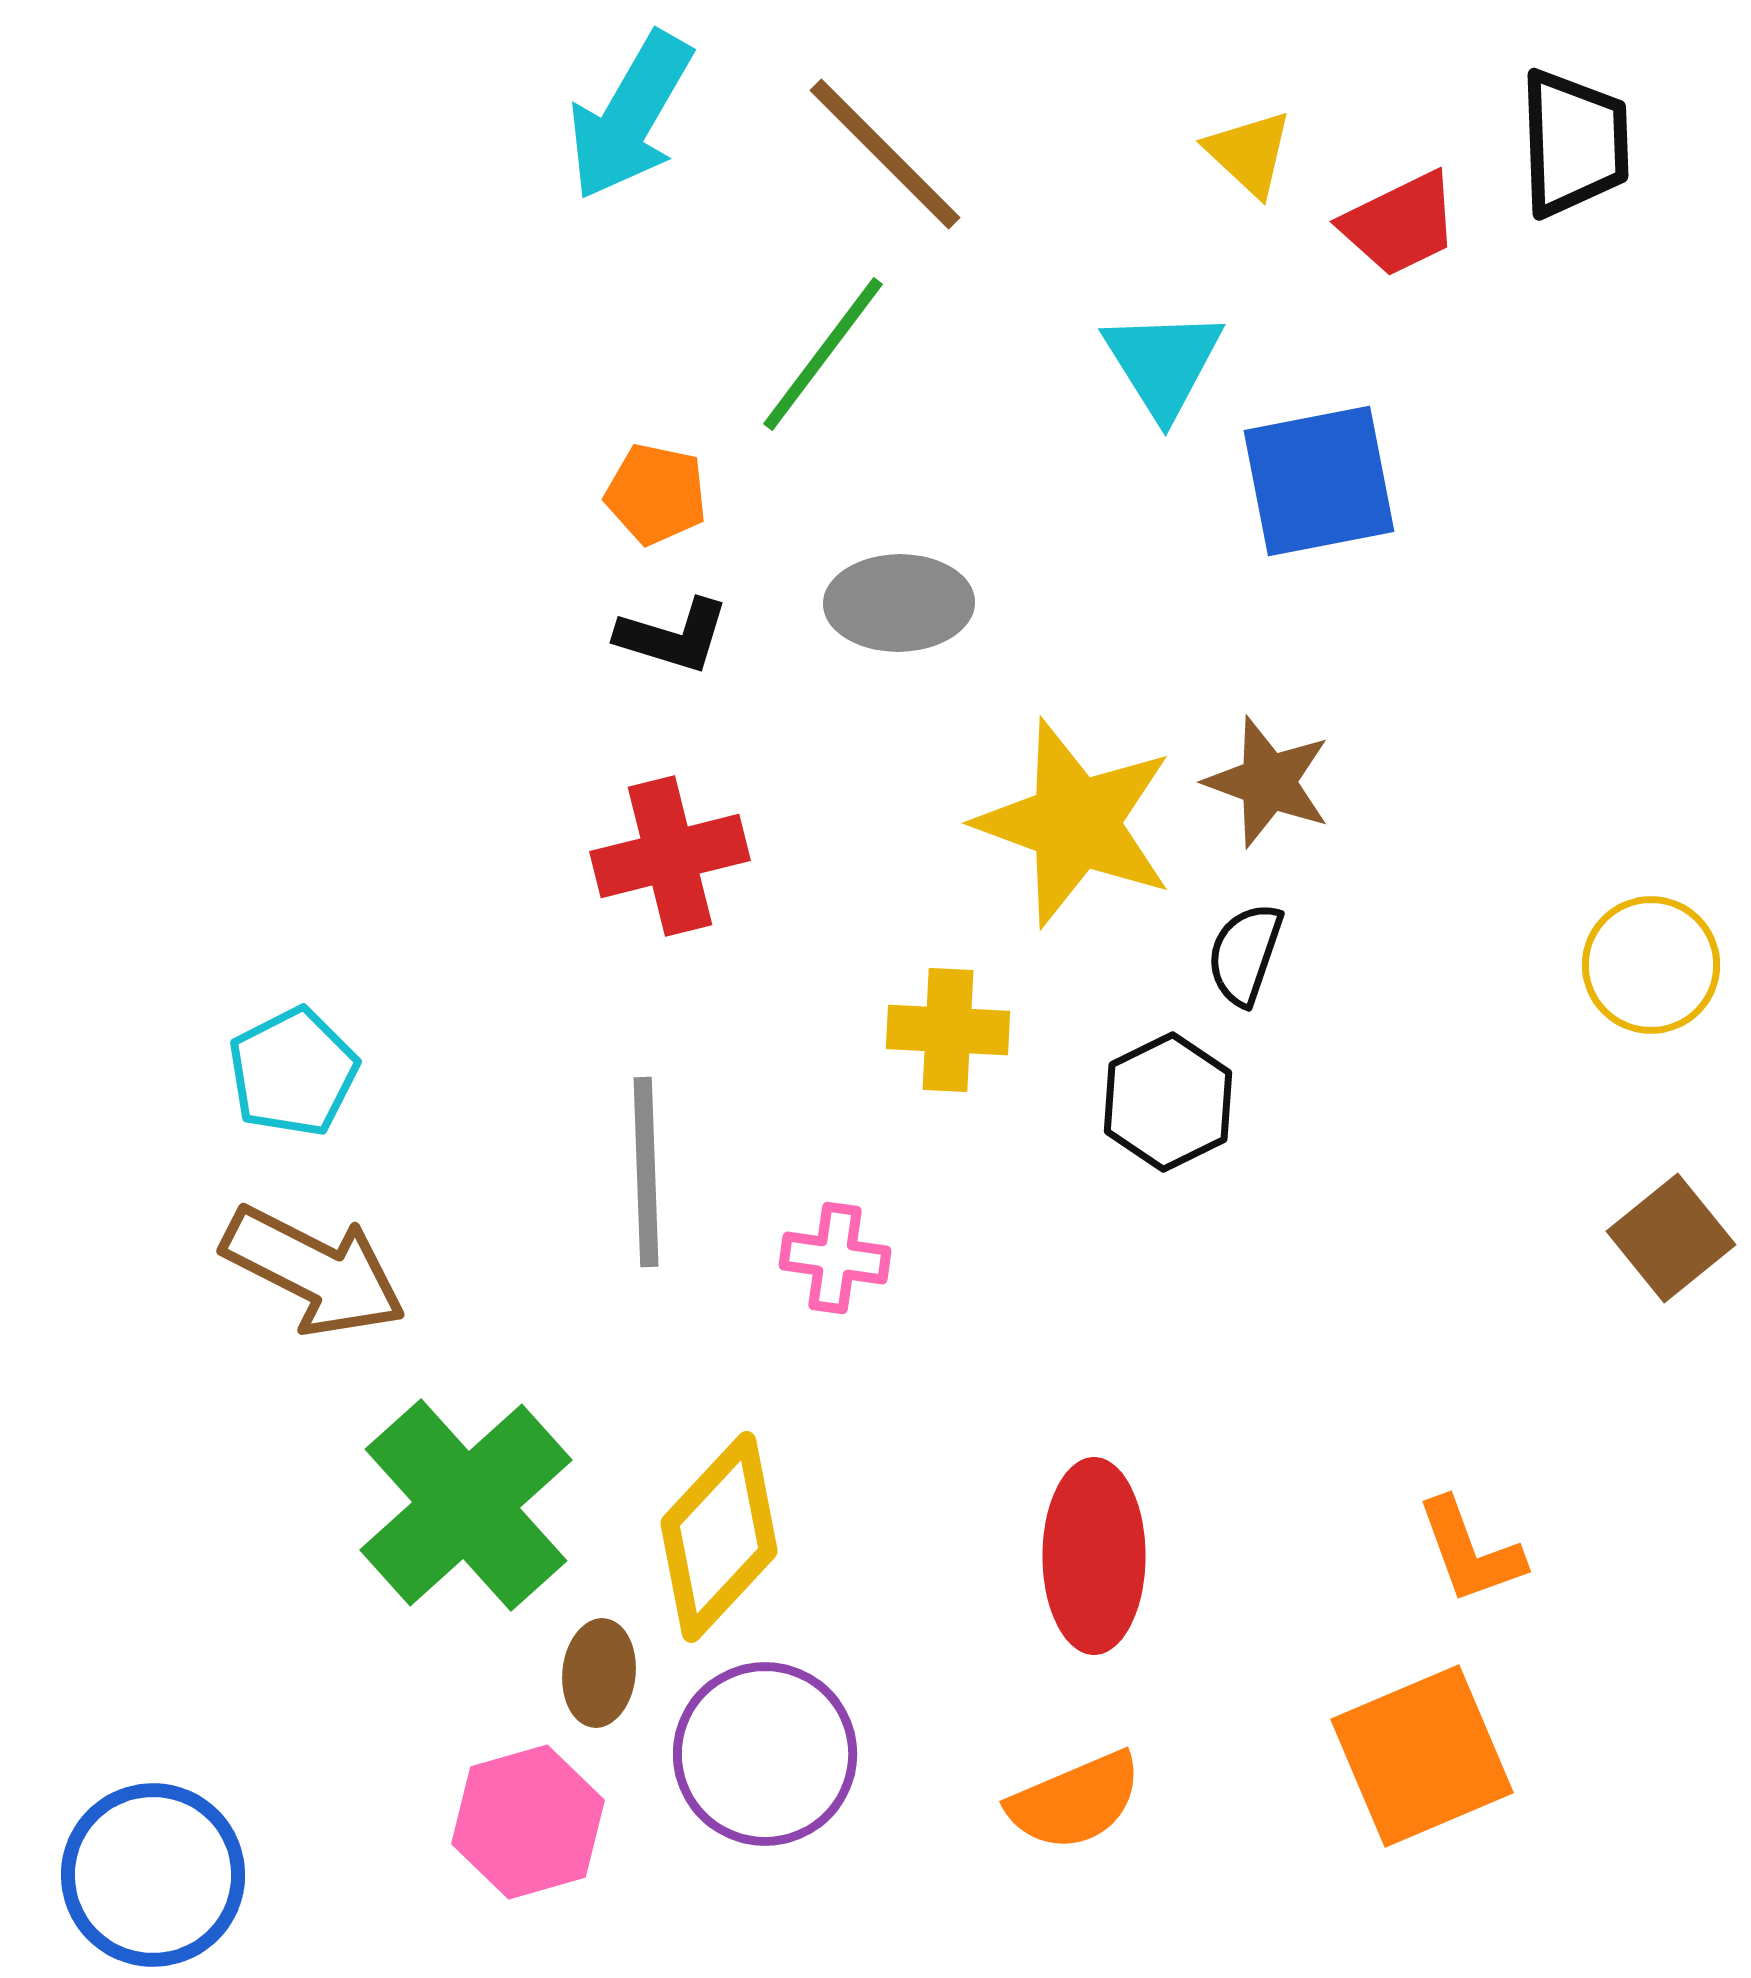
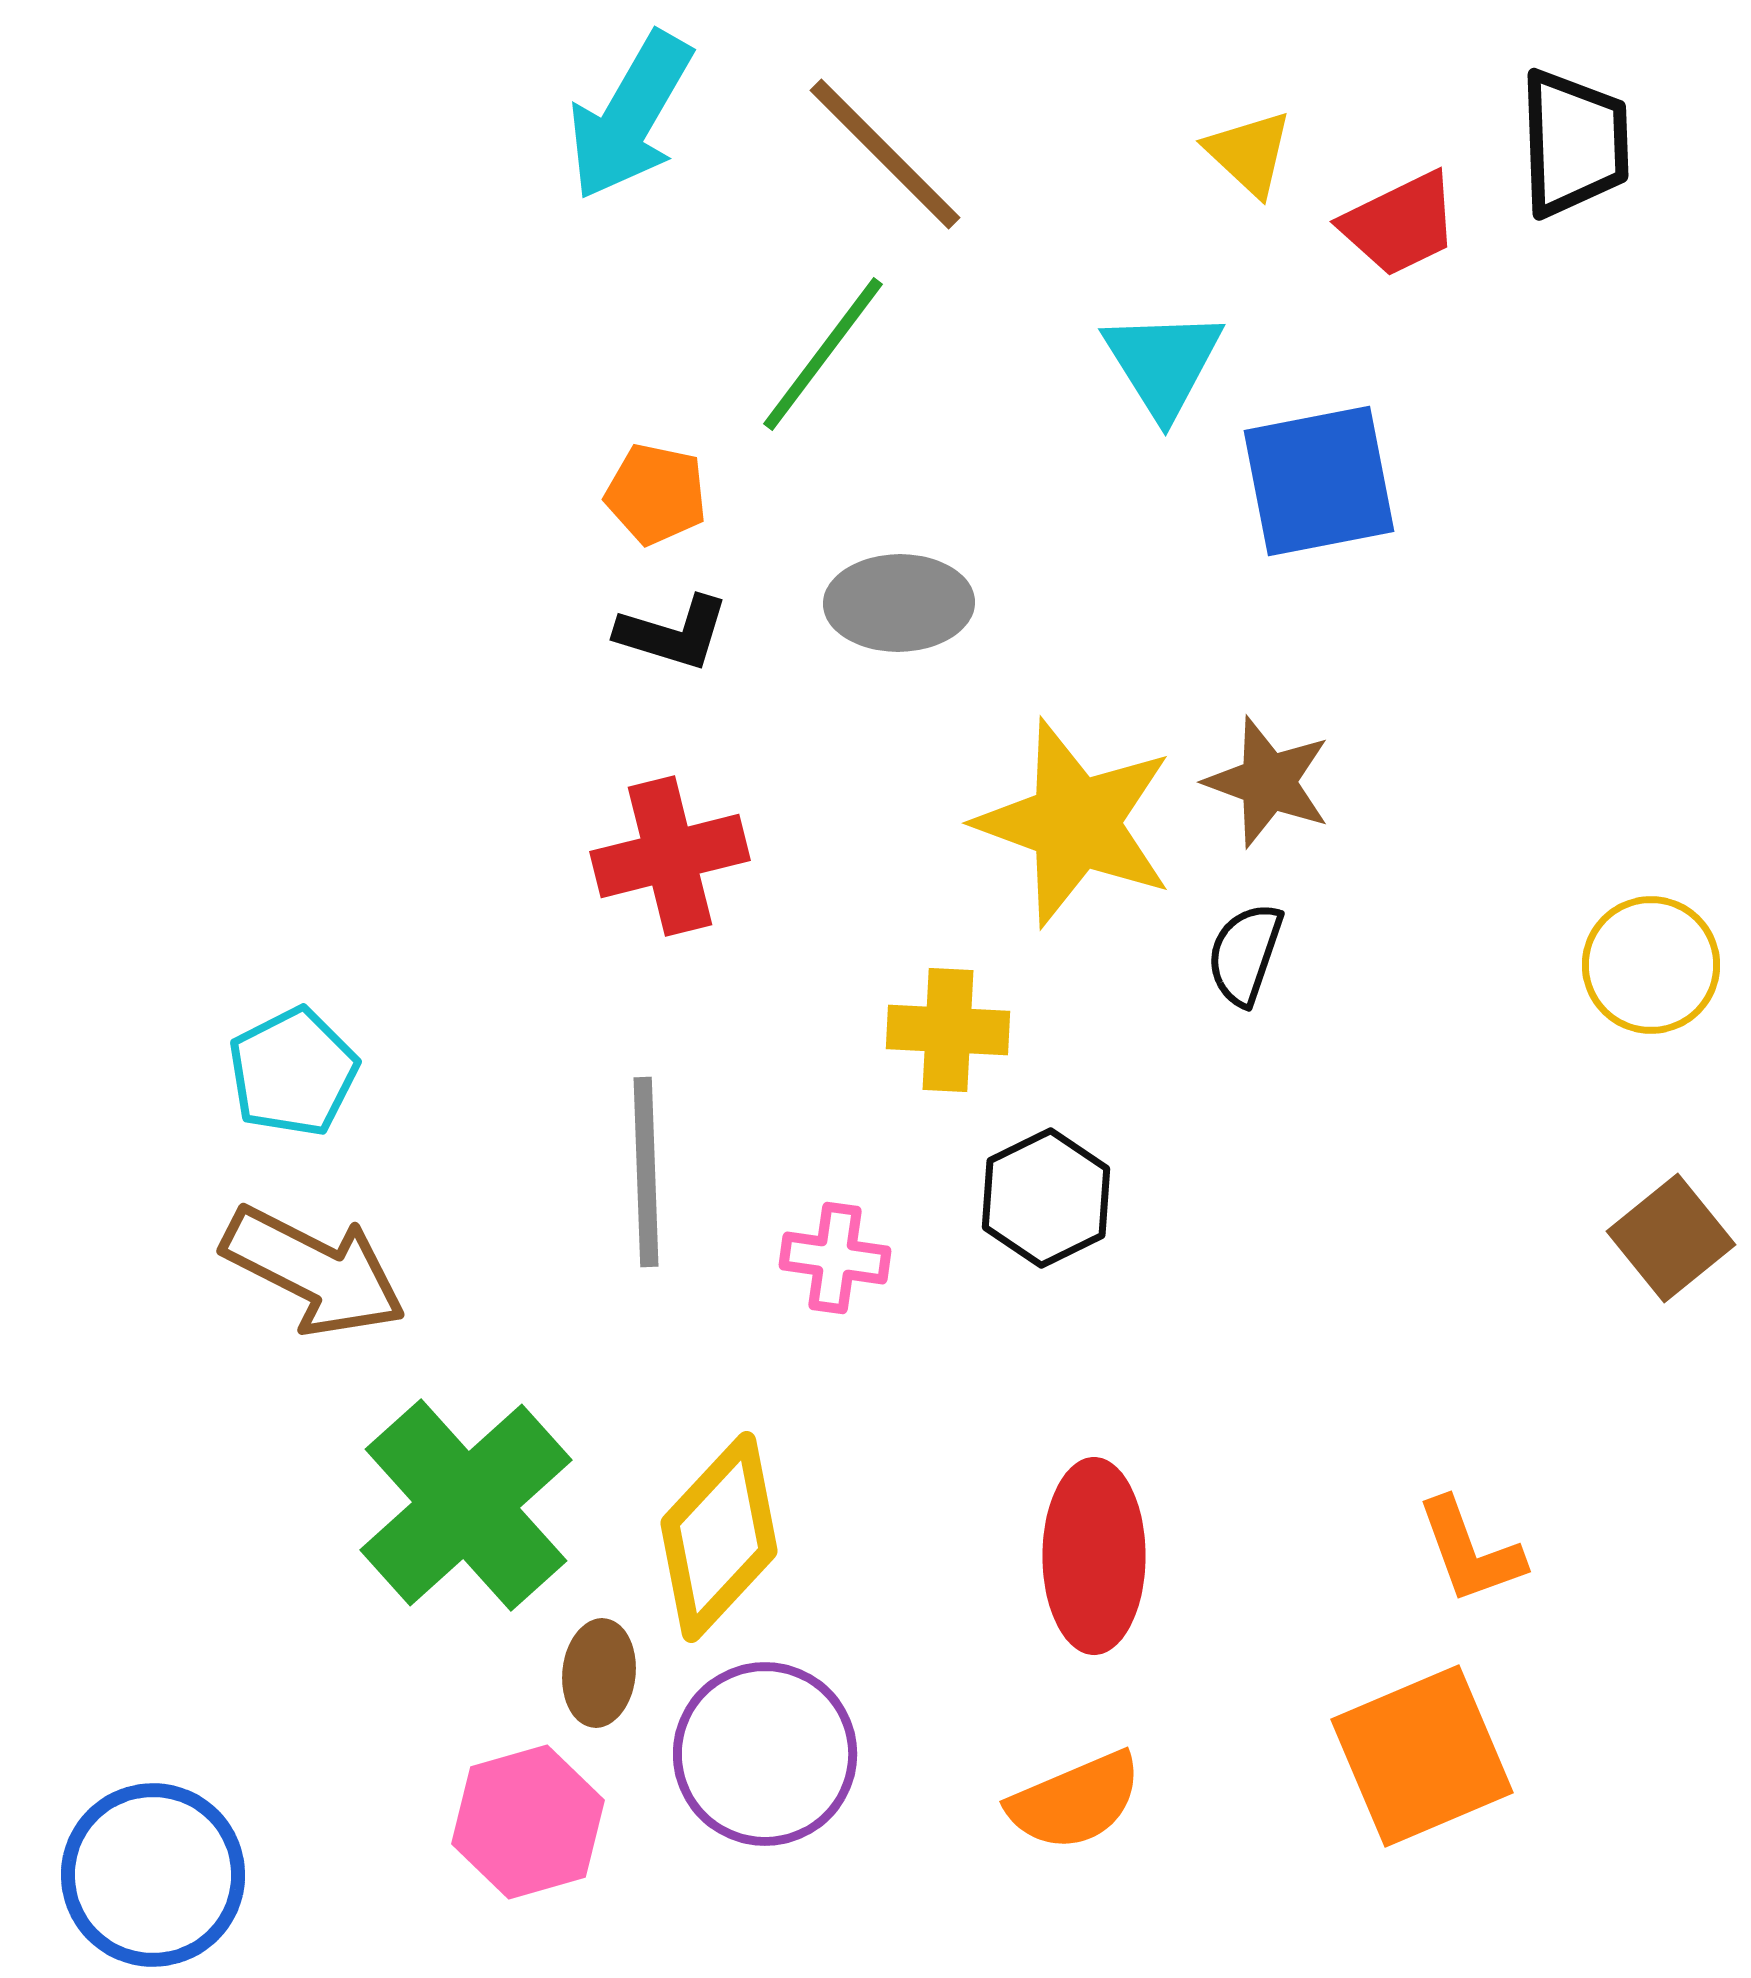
black L-shape: moved 3 px up
black hexagon: moved 122 px left, 96 px down
